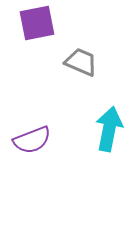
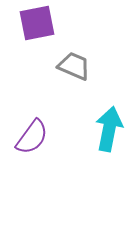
gray trapezoid: moved 7 px left, 4 px down
purple semicircle: moved 3 px up; rotated 33 degrees counterclockwise
